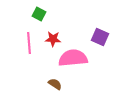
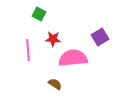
purple square: rotated 36 degrees clockwise
pink line: moved 1 px left, 7 px down
